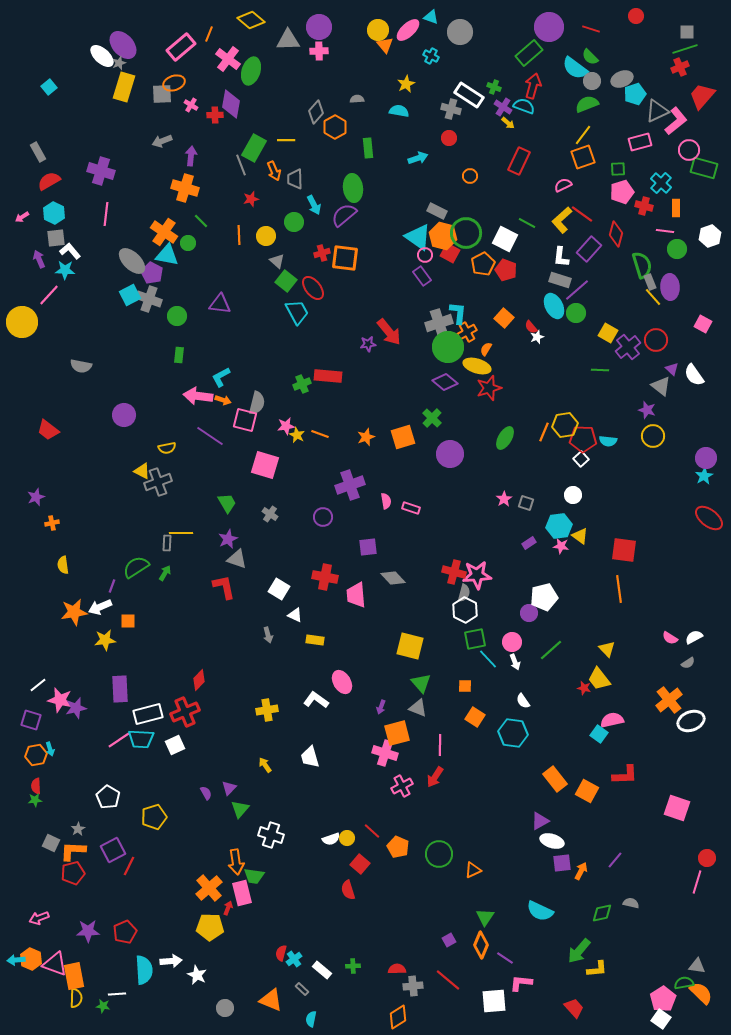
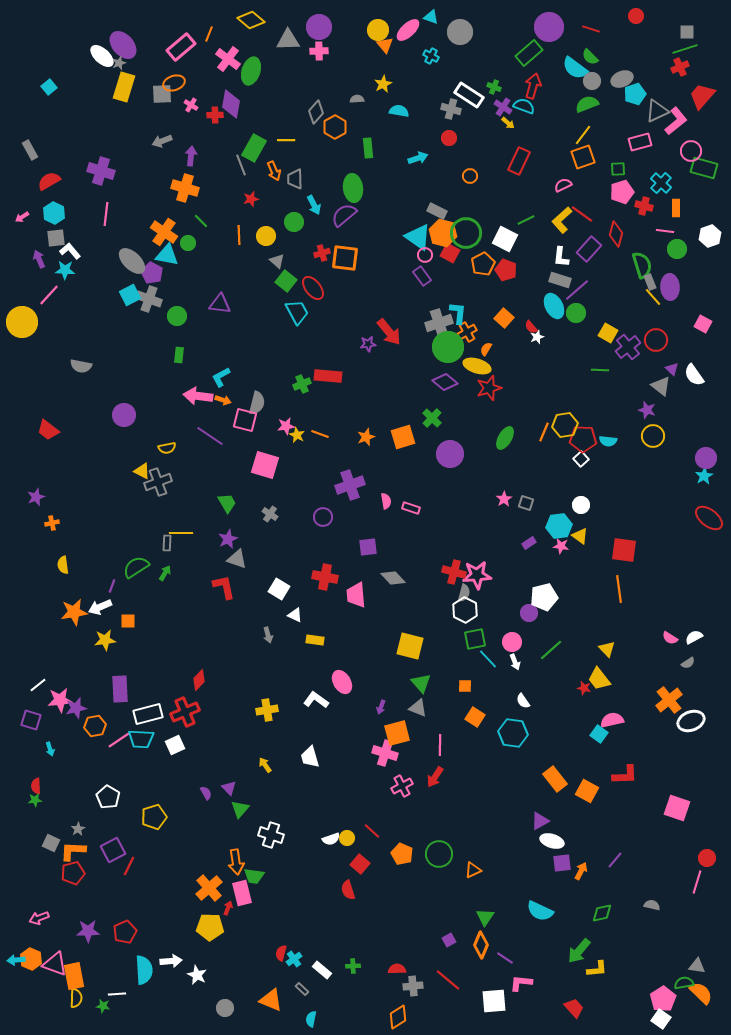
yellow star at (406, 84): moved 23 px left
pink circle at (689, 150): moved 2 px right, 1 px down
gray rectangle at (38, 152): moved 8 px left, 2 px up
green line at (527, 223): moved 1 px left, 3 px up; rotated 54 degrees counterclockwise
orange hexagon at (443, 236): moved 3 px up
white circle at (573, 495): moved 8 px right, 10 px down
pink star at (60, 700): rotated 20 degrees counterclockwise
orange hexagon at (36, 755): moved 59 px right, 29 px up
purple triangle at (229, 788): rotated 28 degrees counterclockwise
orange pentagon at (398, 847): moved 4 px right, 7 px down
gray semicircle at (631, 903): moved 21 px right, 2 px down
